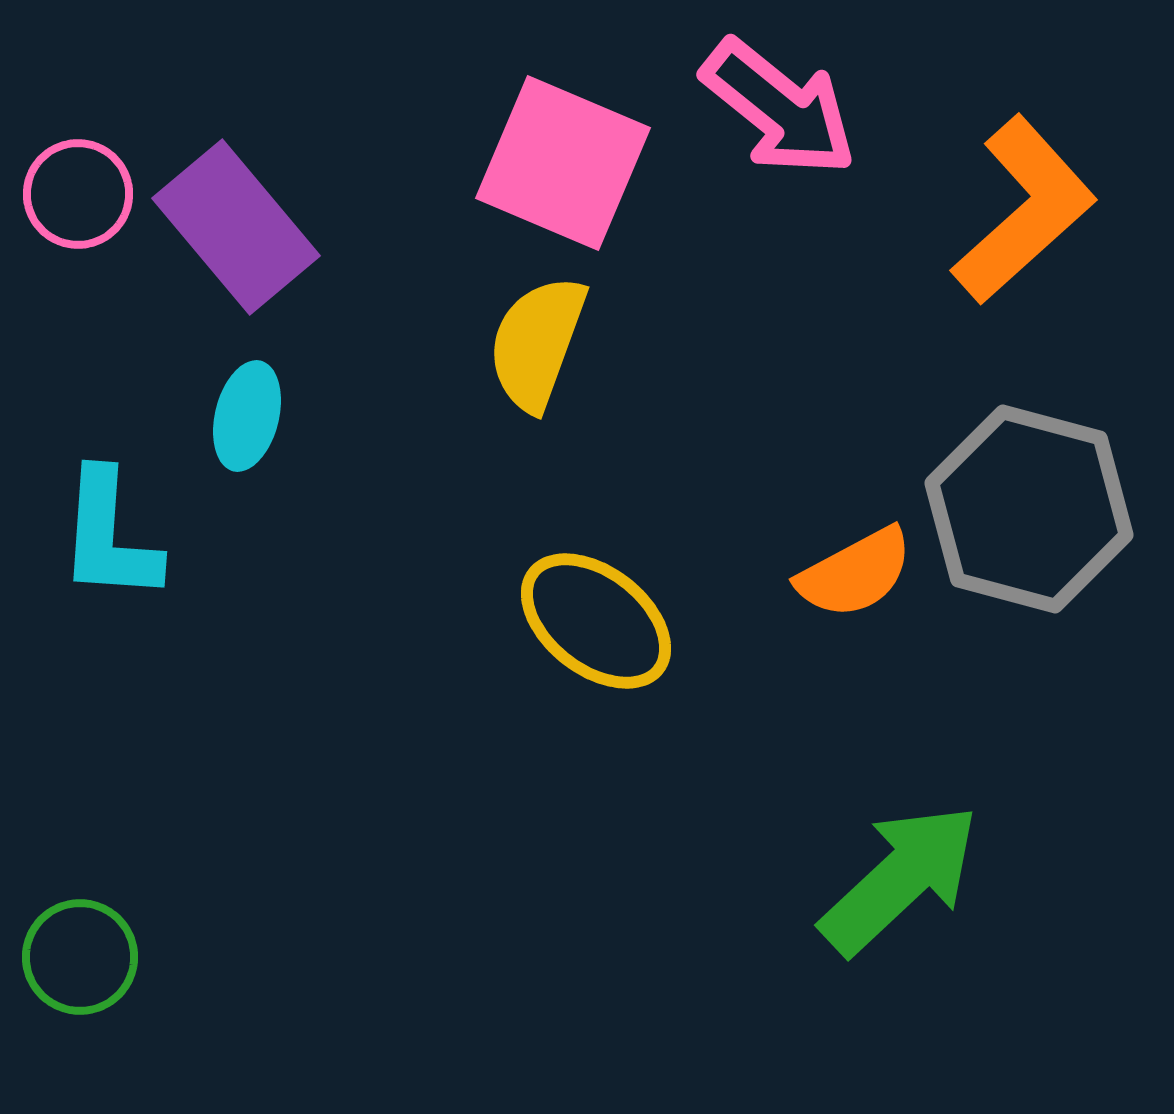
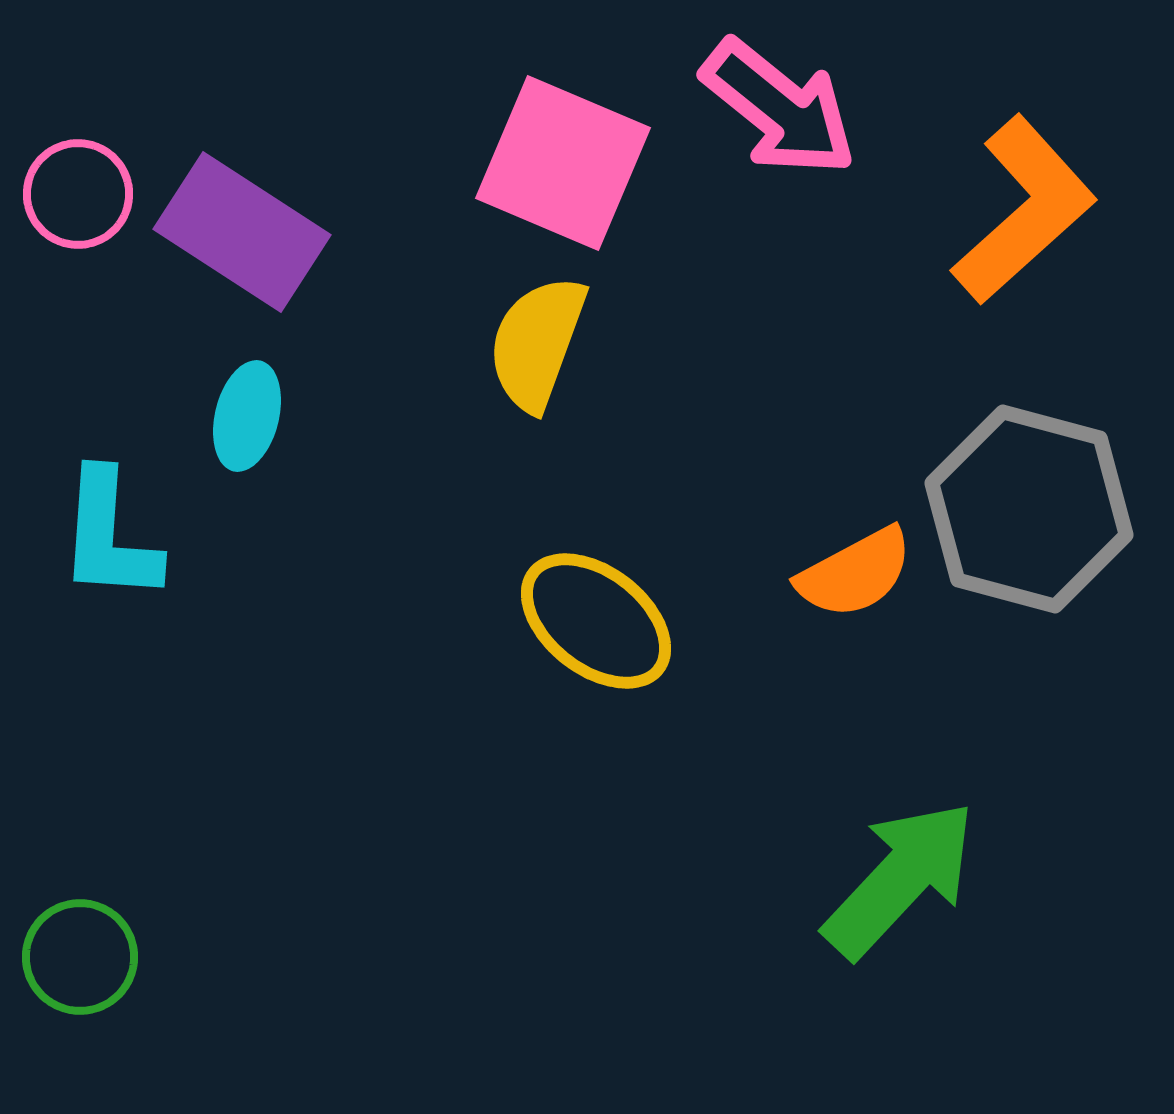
purple rectangle: moved 6 px right, 5 px down; rotated 17 degrees counterclockwise
green arrow: rotated 4 degrees counterclockwise
